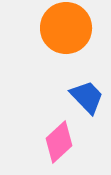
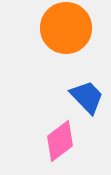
pink diamond: moved 1 px right, 1 px up; rotated 6 degrees clockwise
